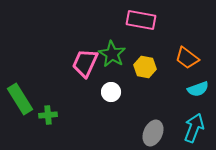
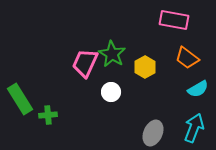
pink rectangle: moved 33 px right
yellow hexagon: rotated 20 degrees clockwise
cyan semicircle: rotated 10 degrees counterclockwise
